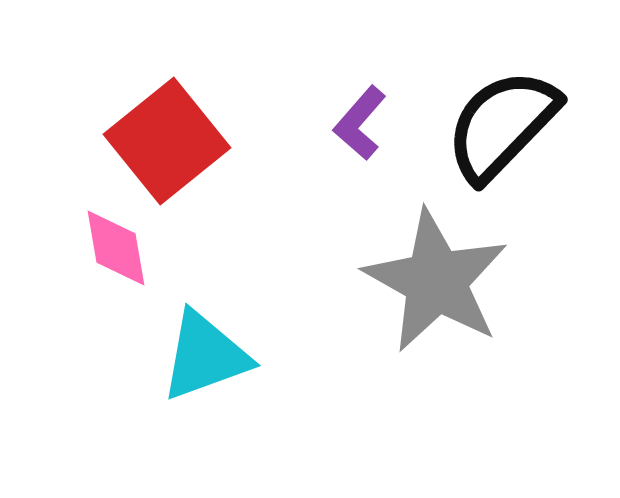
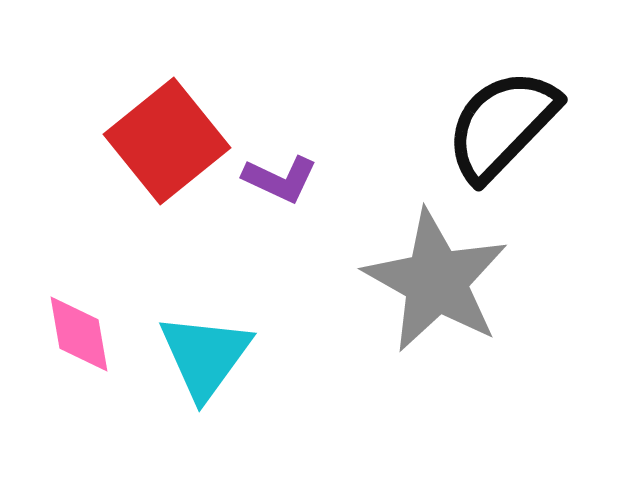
purple L-shape: moved 80 px left, 56 px down; rotated 106 degrees counterclockwise
pink diamond: moved 37 px left, 86 px down
cyan triangle: rotated 34 degrees counterclockwise
